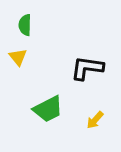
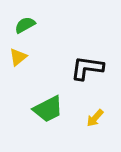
green semicircle: rotated 60 degrees clockwise
yellow triangle: rotated 30 degrees clockwise
yellow arrow: moved 2 px up
